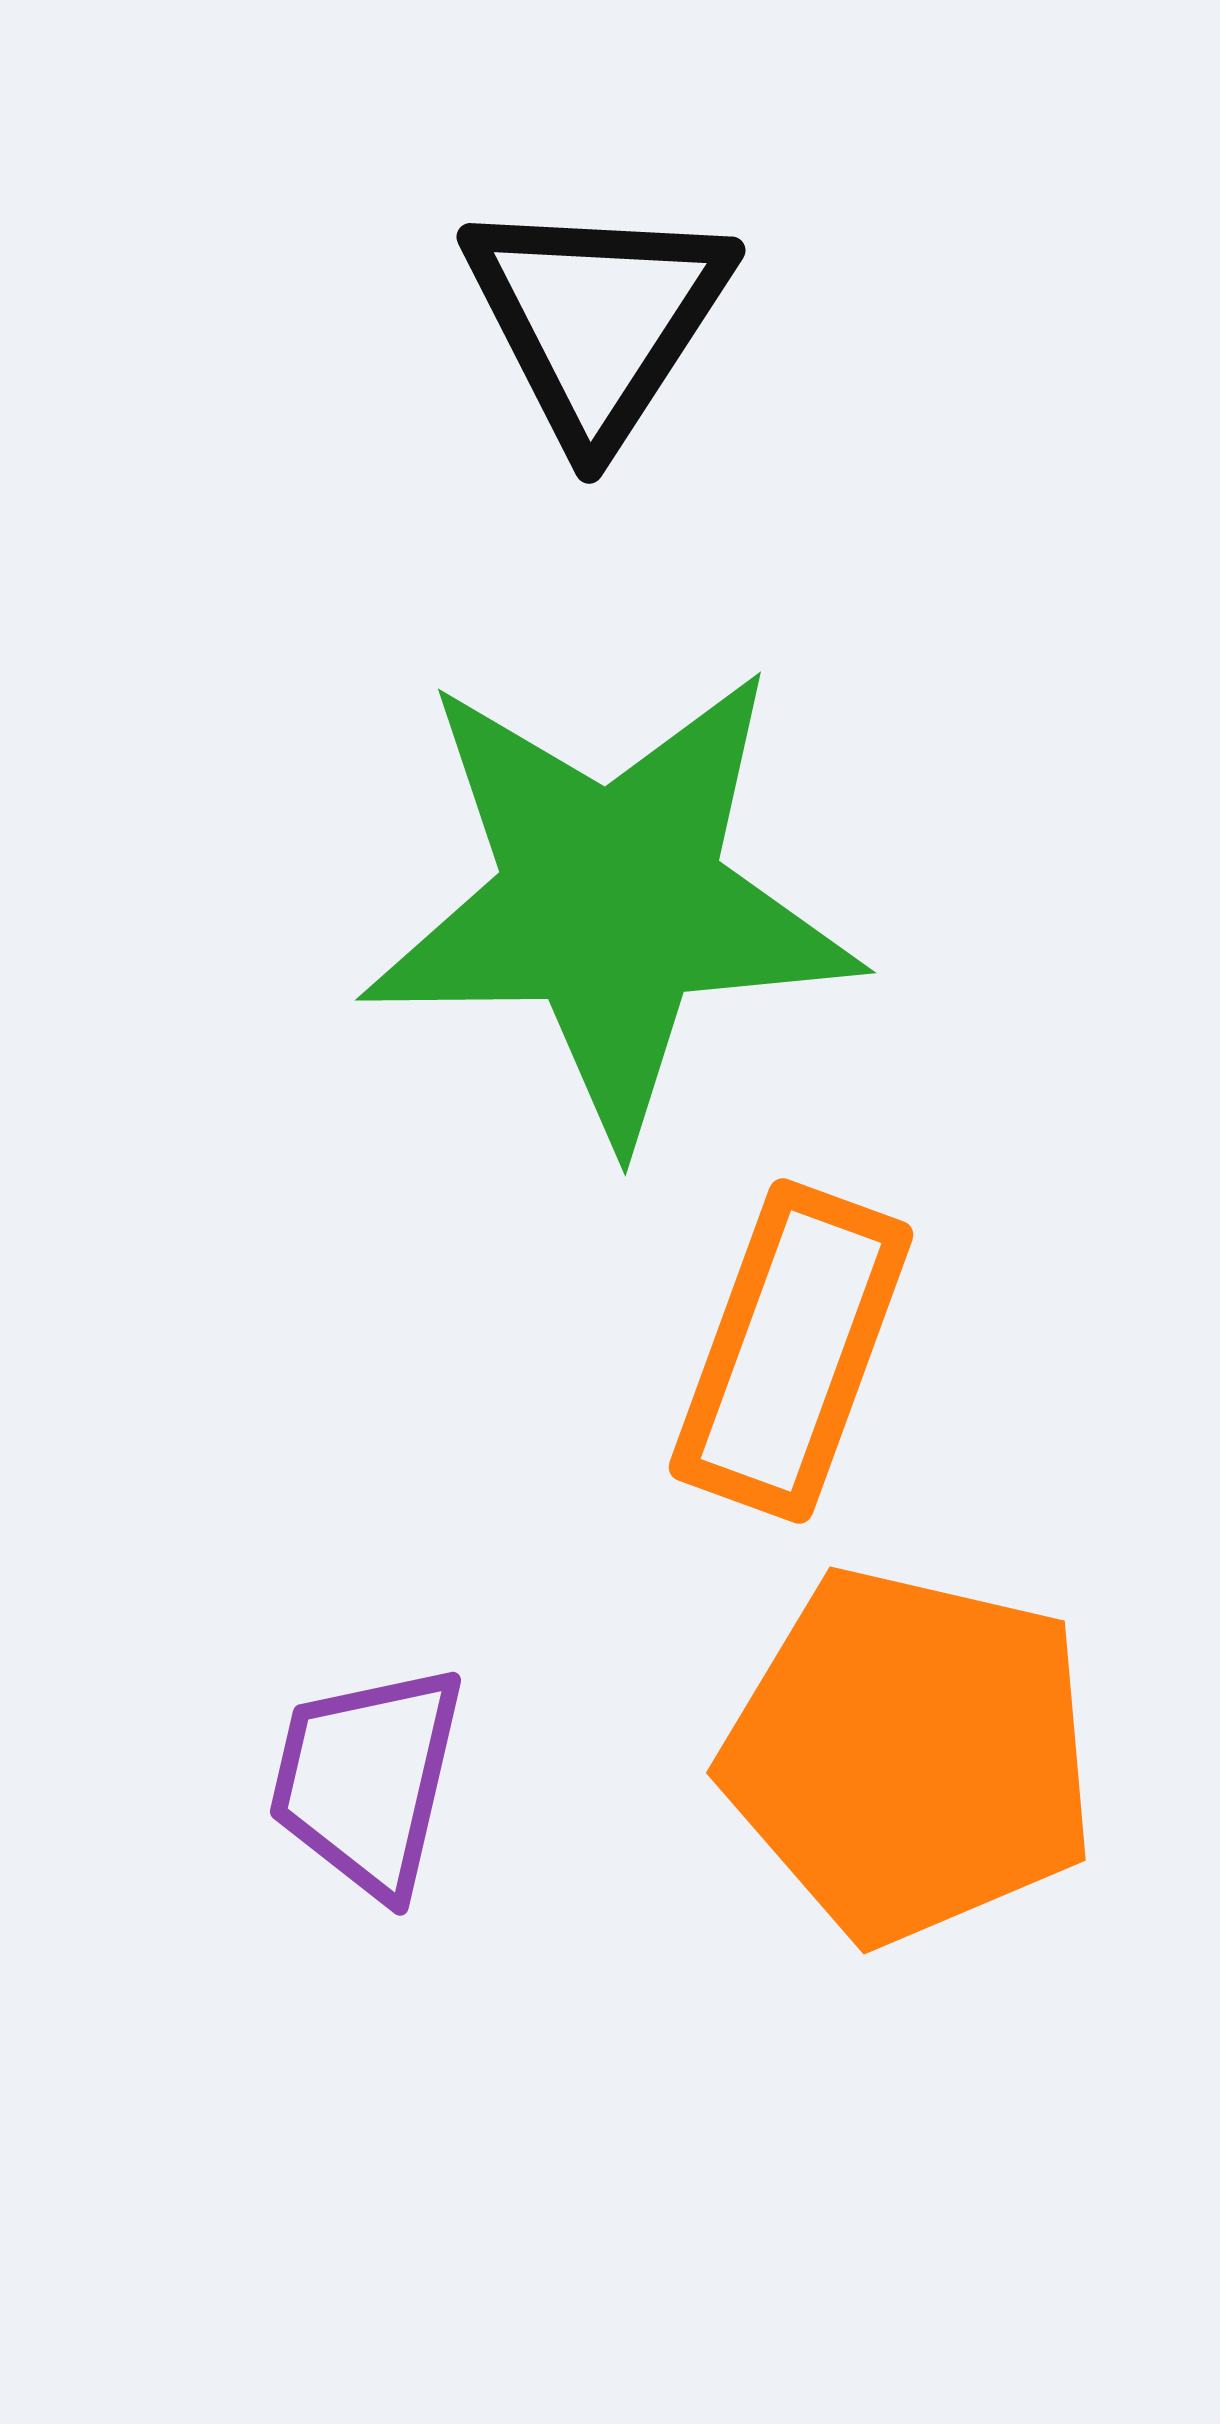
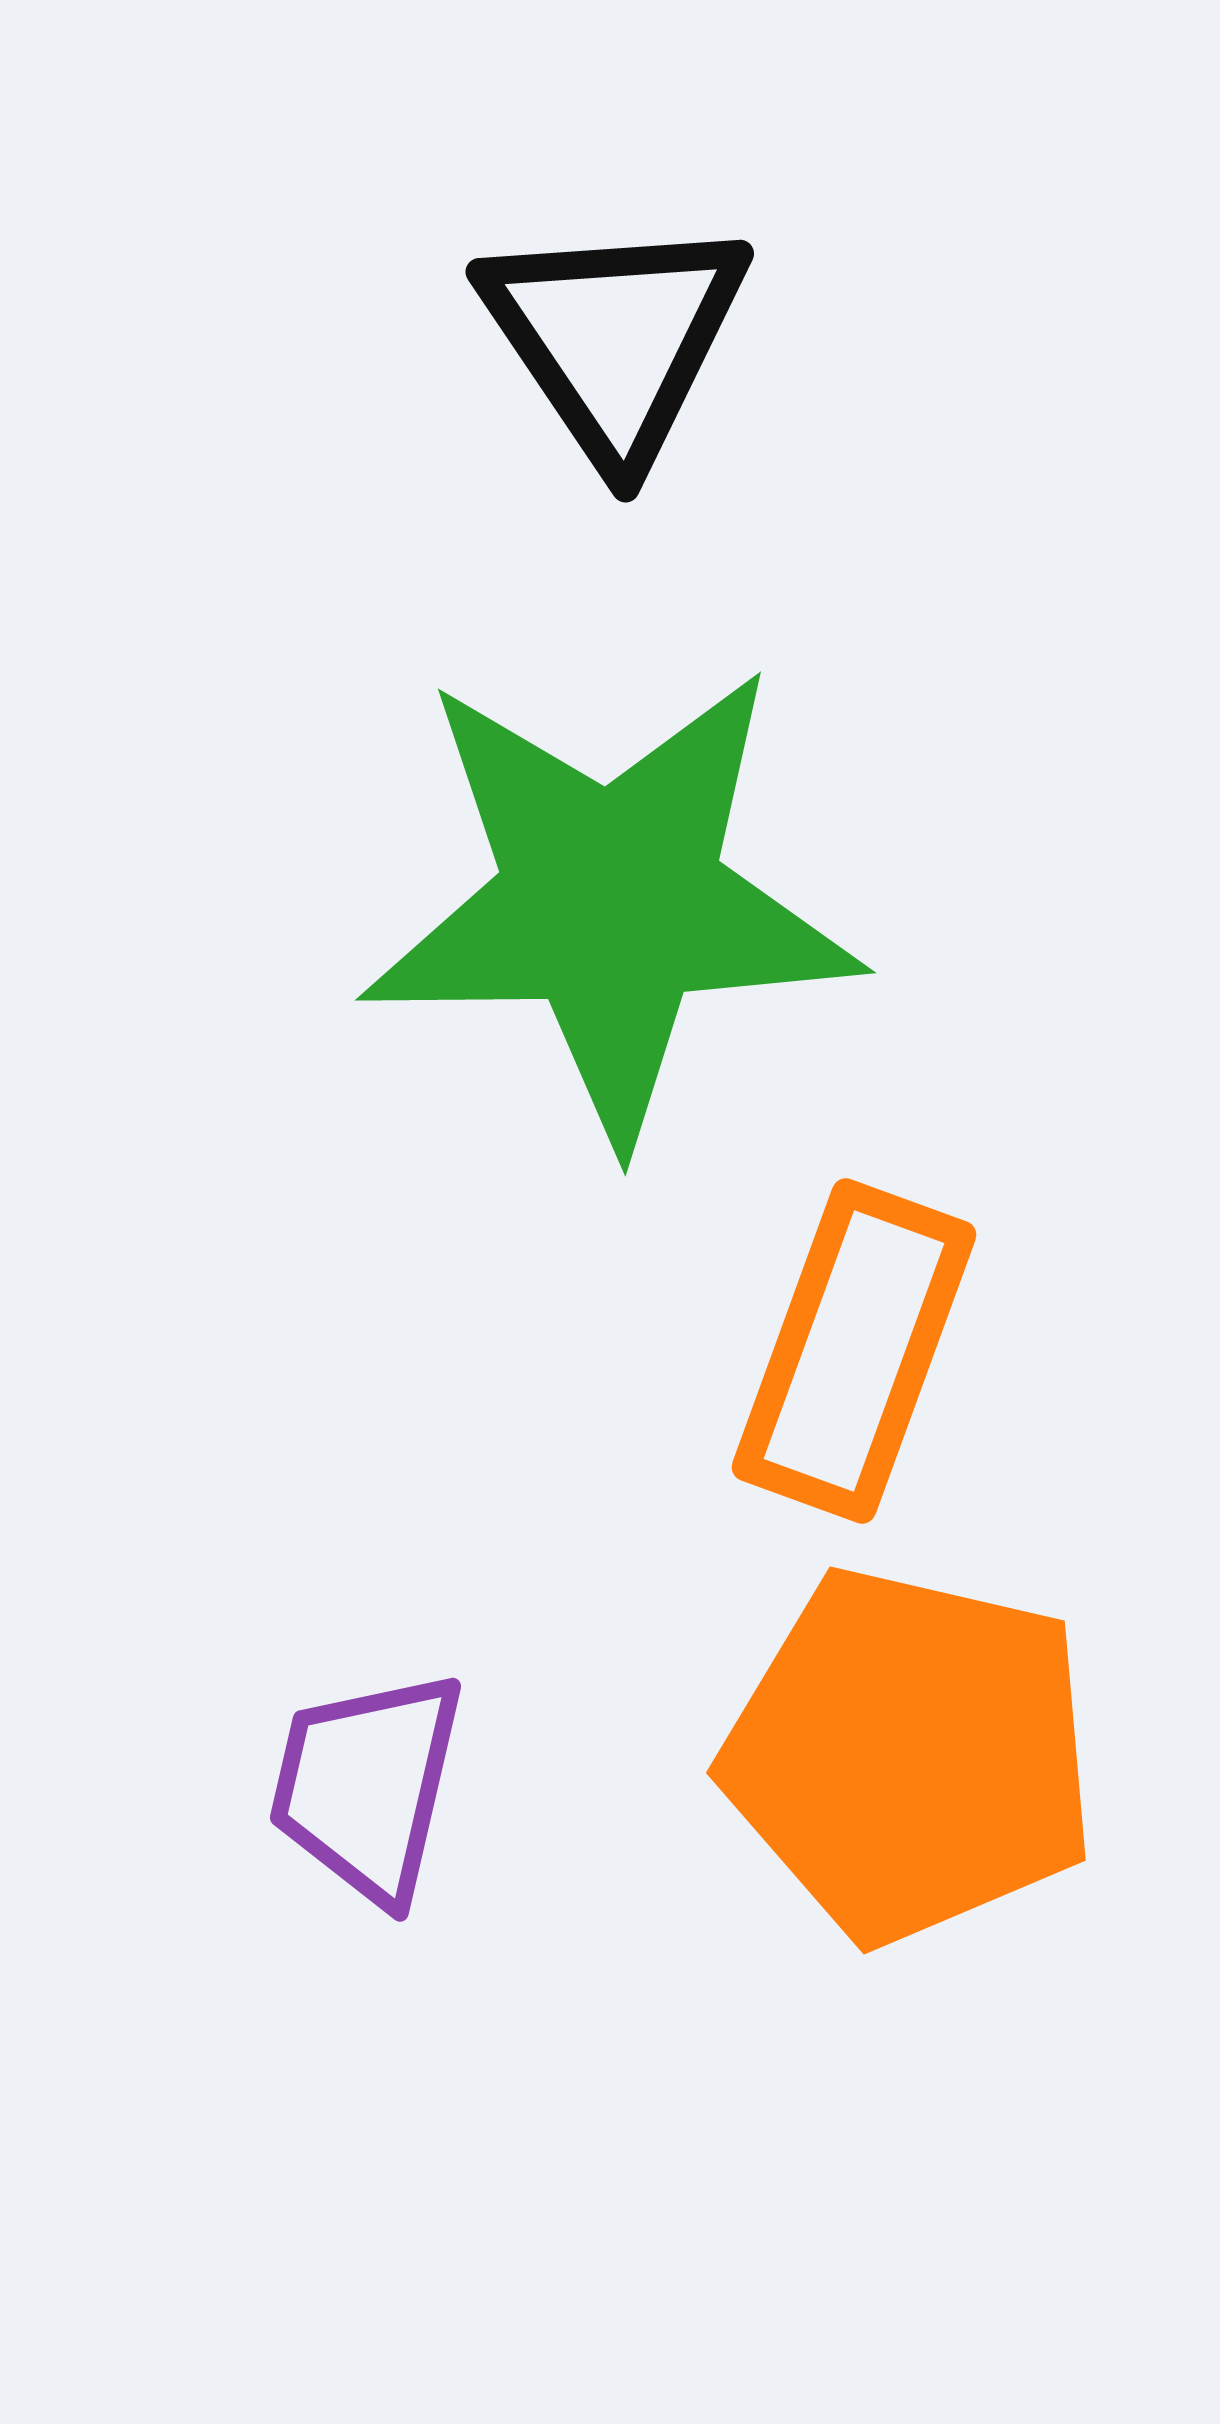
black triangle: moved 18 px right, 19 px down; rotated 7 degrees counterclockwise
orange rectangle: moved 63 px right
purple trapezoid: moved 6 px down
